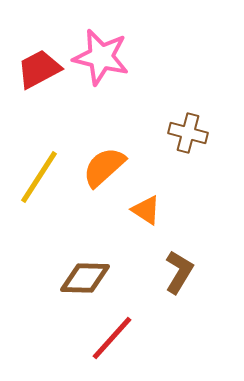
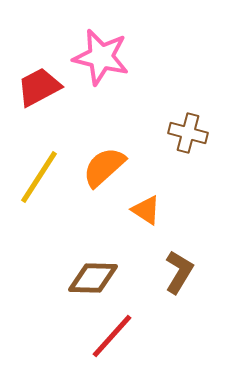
red trapezoid: moved 18 px down
brown diamond: moved 8 px right
red line: moved 2 px up
